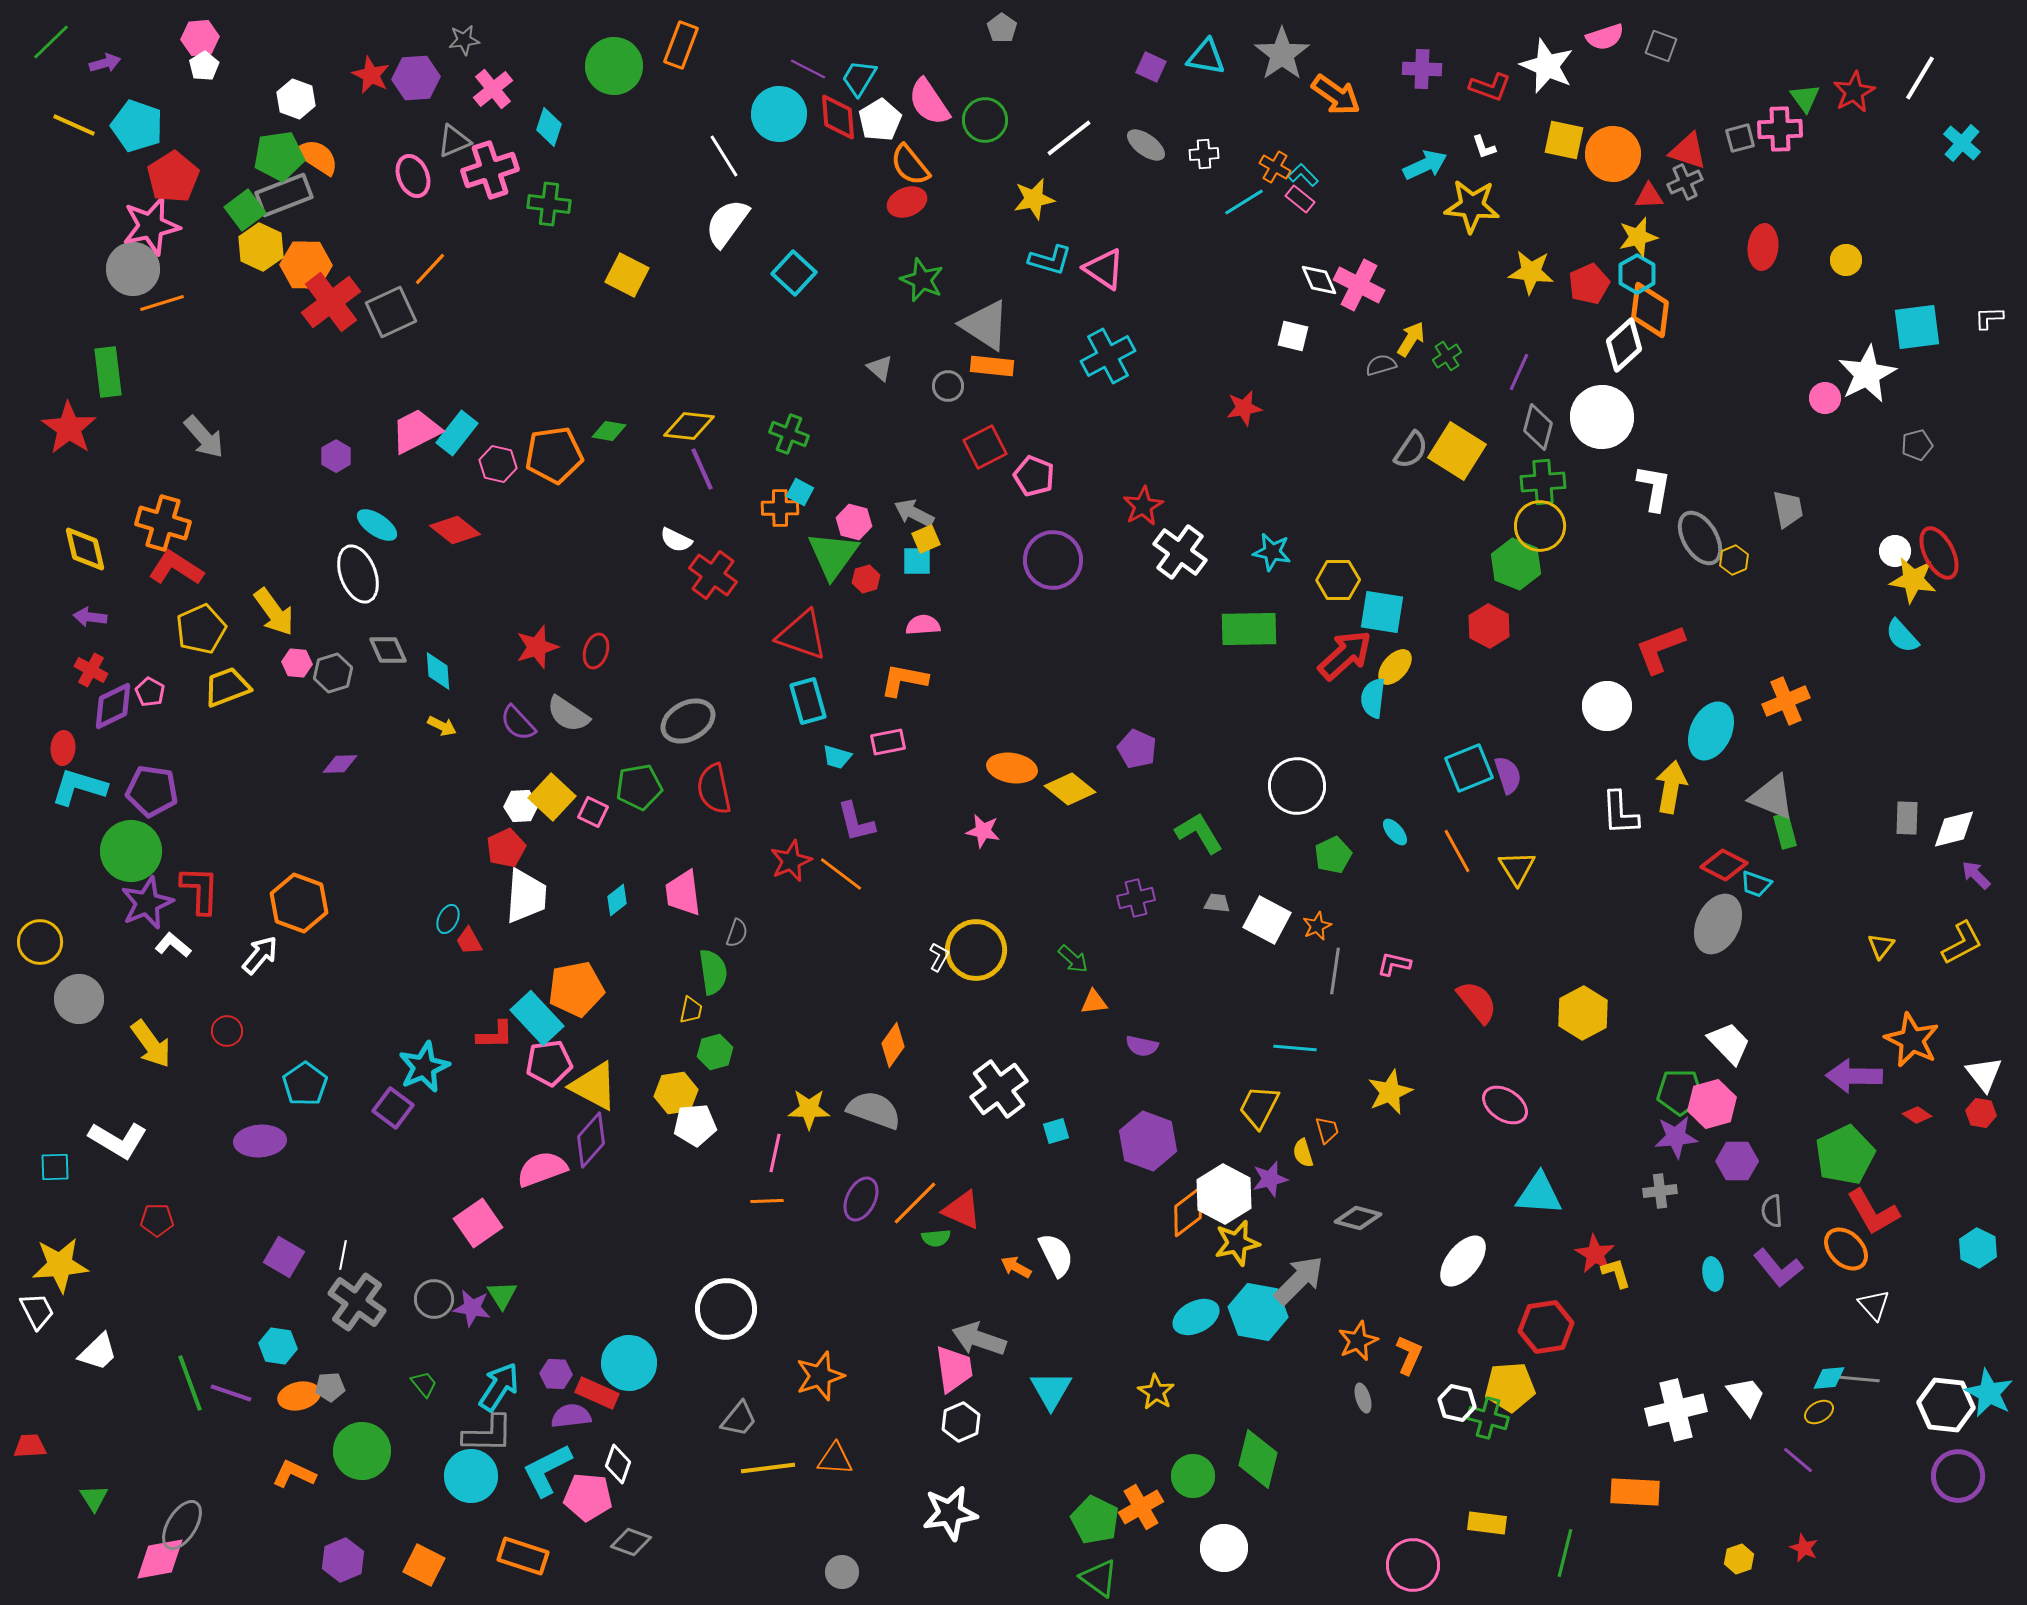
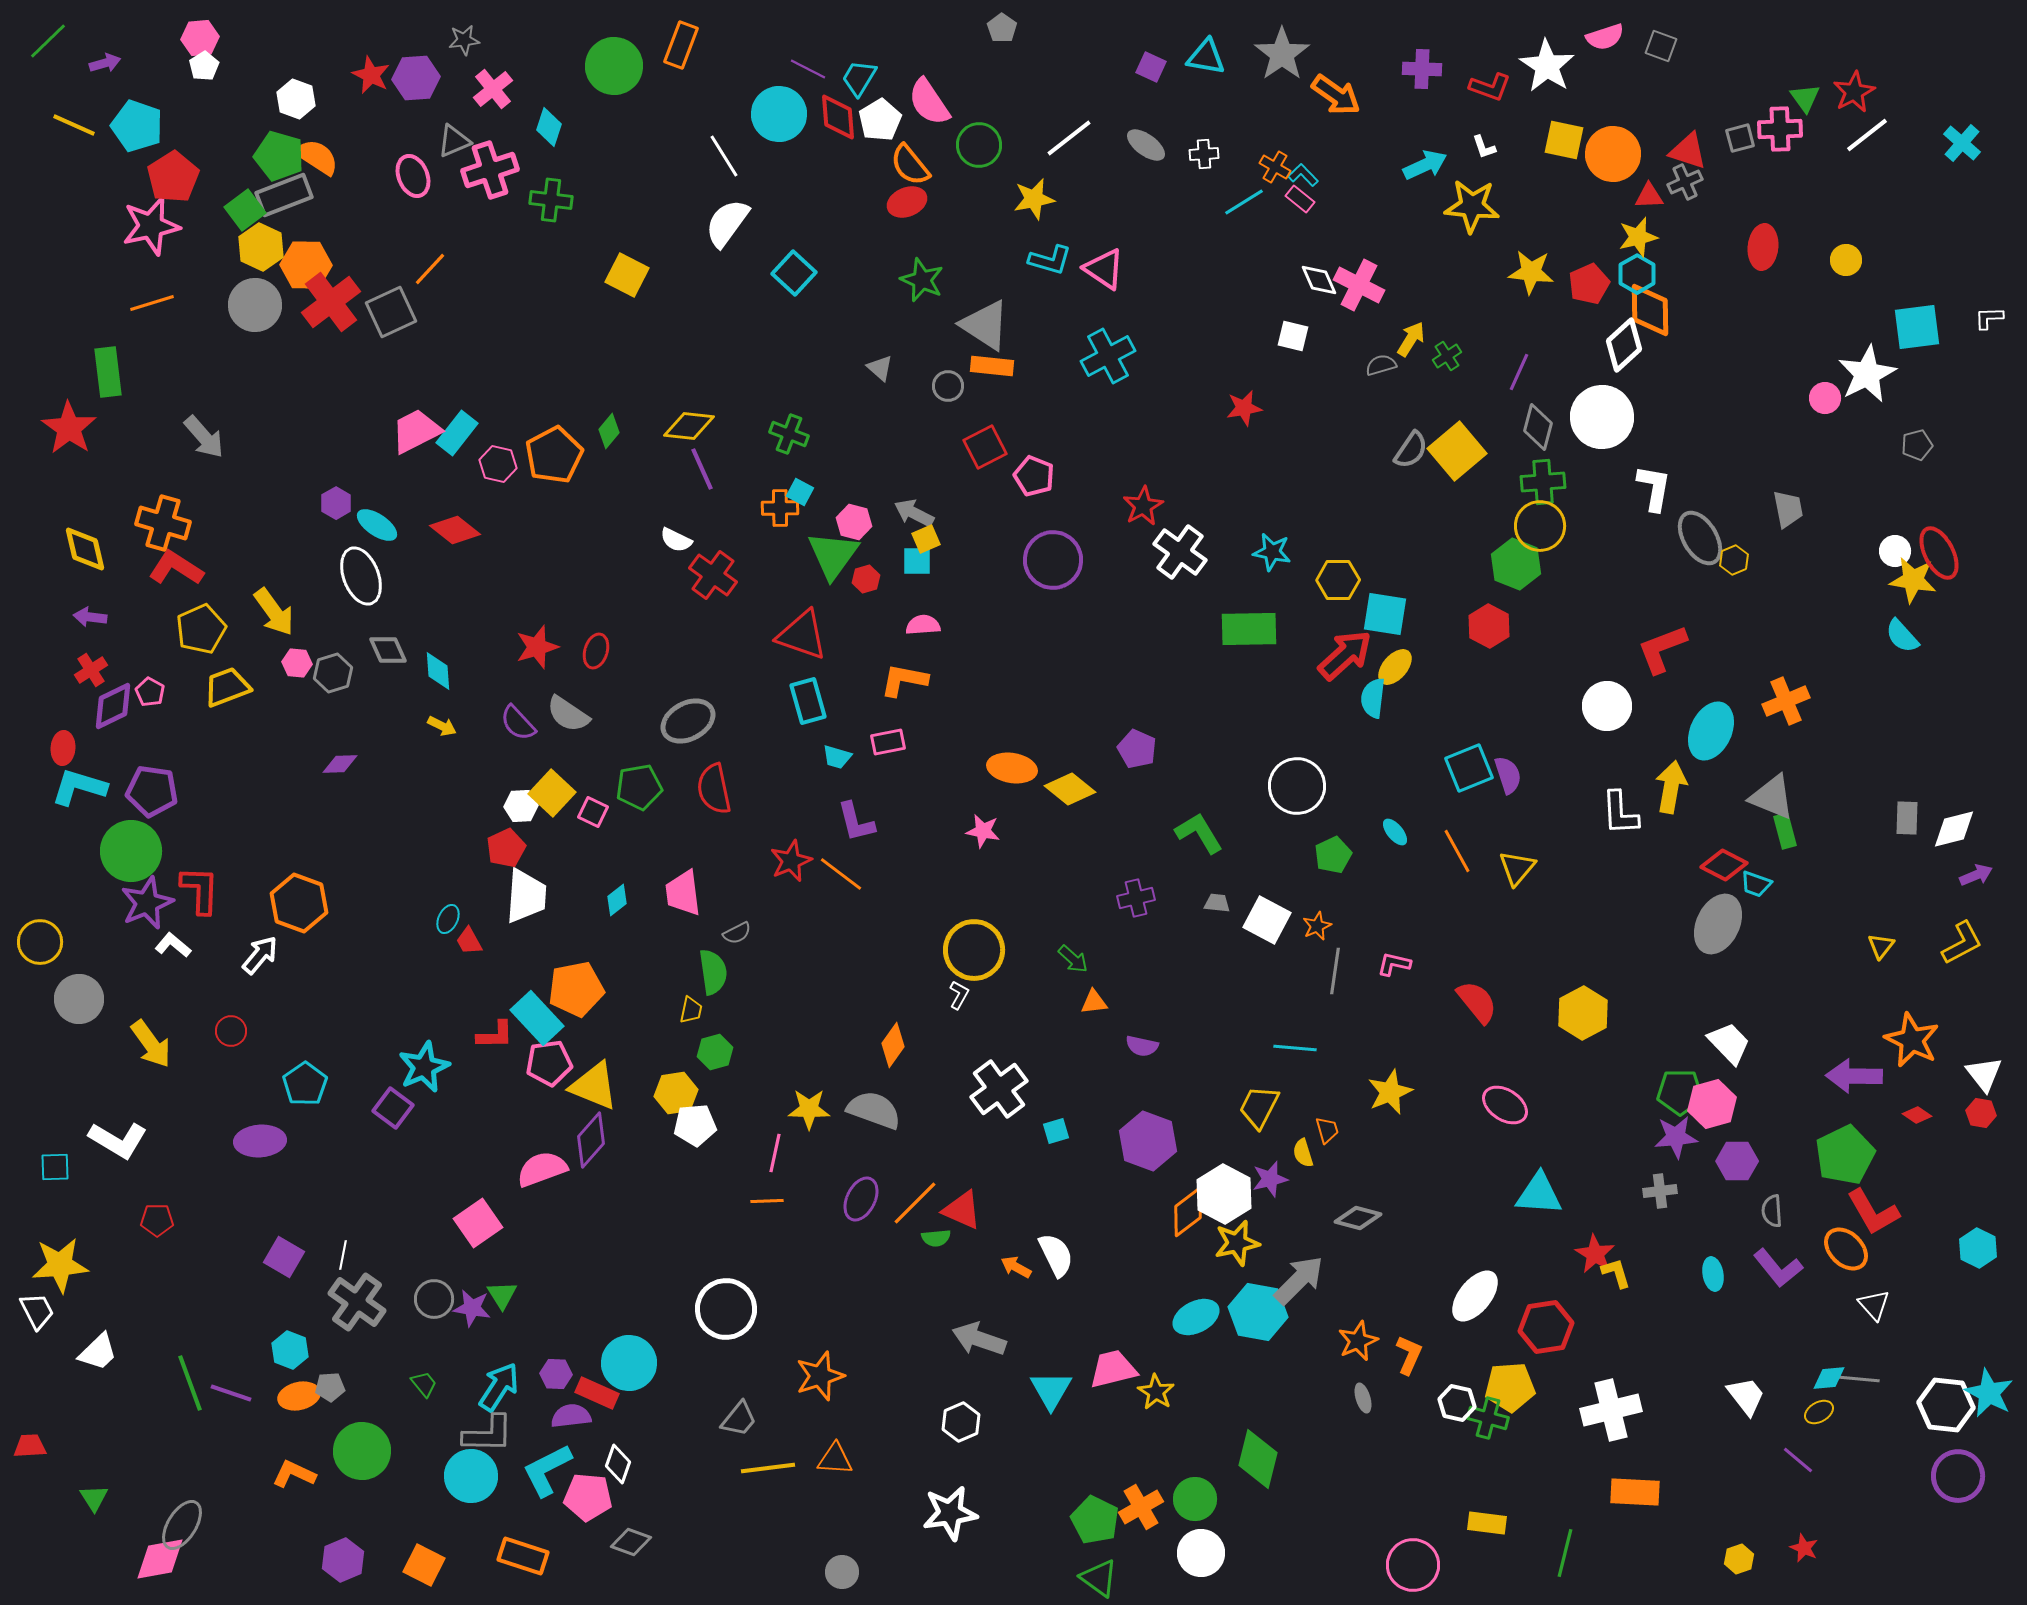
green line at (51, 42): moved 3 px left, 1 px up
white star at (1547, 66): rotated 10 degrees clockwise
white line at (1920, 78): moved 53 px left, 57 px down; rotated 21 degrees clockwise
green circle at (985, 120): moved 6 px left, 25 px down
green pentagon at (279, 156): rotated 24 degrees clockwise
green cross at (549, 204): moved 2 px right, 4 px up
gray circle at (133, 269): moved 122 px right, 36 px down
orange line at (162, 303): moved 10 px left
orange diamond at (1650, 310): rotated 8 degrees counterclockwise
green diamond at (609, 431): rotated 60 degrees counterclockwise
yellow square at (1457, 451): rotated 18 degrees clockwise
orange pentagon at (554, 455): rotated 20 degrees counterclockwise
purple hexagon at (336, 456): moved 47 px down
white ellipse at (358, 574): moved 3 px right, 2 px down
cyan square at (1382, 612): moved 3 px right, 2 px down
red L-shape at (1660, 649): moved 2 px right
red cross at (91, 670): rotated 28 degrees clockwise
yellow square at (552, 797): moved 4 px up
yellow triangle at (1517, 868): rotated 12 degrees clockwise
purple arrow at (1976, 875): rotated 112 degrees clockwise
gray semicircle at (737, 933): rotated 44 degrees clockwise
yellow circle at (976, 950): moved 2 px left
white L-shape at (939, 957): moved 20 px right, 38 px down
red circle at (227, 1031): moved 4 px right
yellow triangle at (594, 1086): rotated 6 degrees counterclockwise
white ellipse at (1463, 1261): moved 12 px right, 35 px down
cyan hexagon at (278, 1346): moved 12 px right, 4 px down; rotated 12 degrees clockwise
pink trapezoid at (954, 1369): moved 159 px right; rotated 96 degrees counterclockwise
white cross at (1676, 1410): moved 65 px left
green circle at (1193, 1476): moved 2 px right, 23 px down
white circle at (1224, 1548): moved 23 px left, 5 px down
